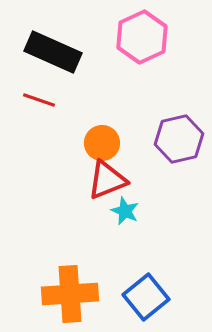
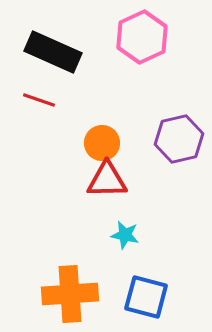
red triangle: rotated 21 degrees clockwise
cyan star: moved 24 px down; rotated 12 degrees counterclockwise
blue square: rotated 36 degrees counterclockwise
